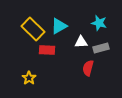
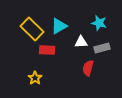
yellow rectangle: moved 1 px left
gray rectangle: moved 1 px right
yellow star: moved 6 px right
